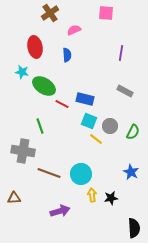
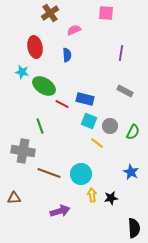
yellow line: moved 1 px right, 4 px down
